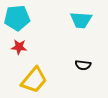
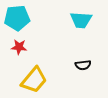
black semicircle: rotated 14 degrees counterclockwise
